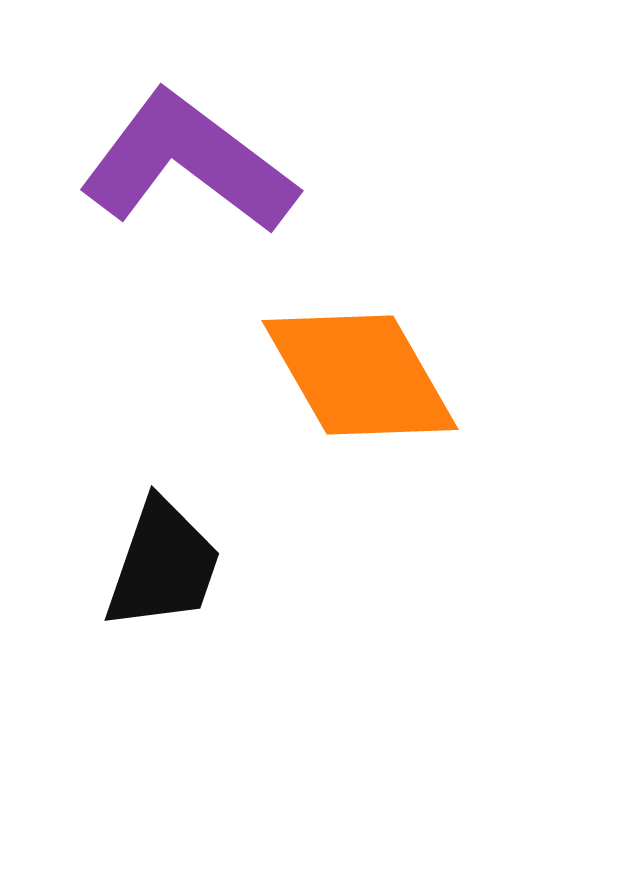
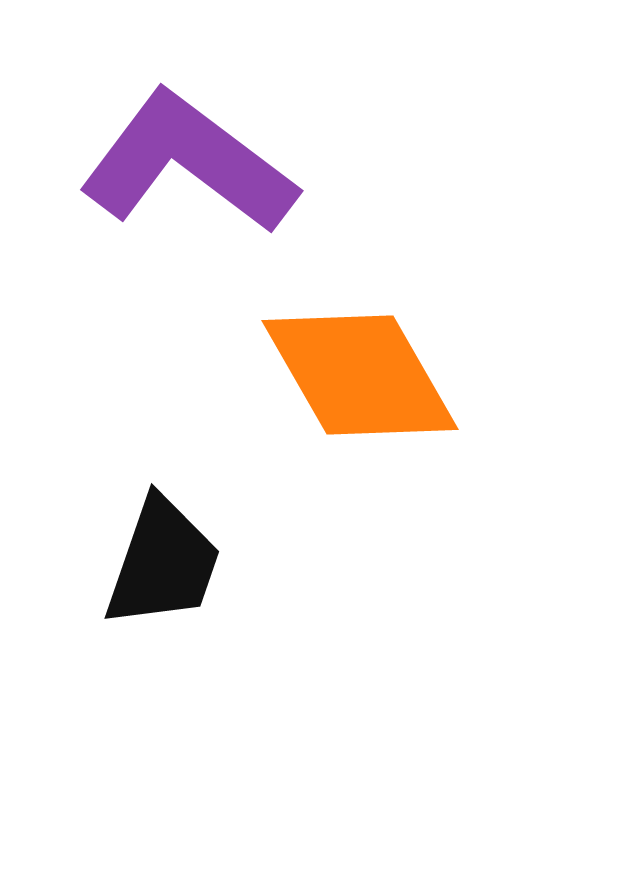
black trapezoid: moved 2 px up
